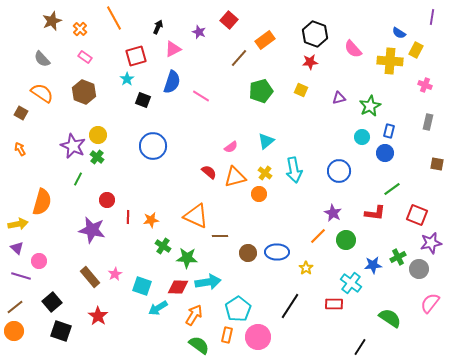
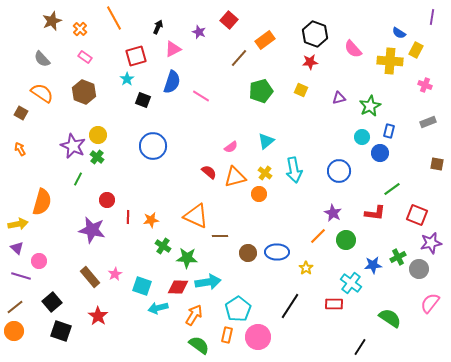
gray rectangle at (428, 122): rotated 56 degrees clockwise
blue circle at (385, 153): moved 5 px left
cyan arrow at (158, 308): rotated 18 degrees clockwise
